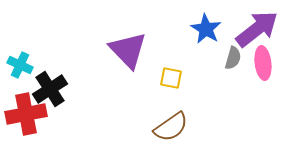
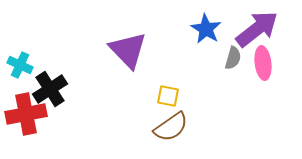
yellow square: moved 3 px left, 18 px down
